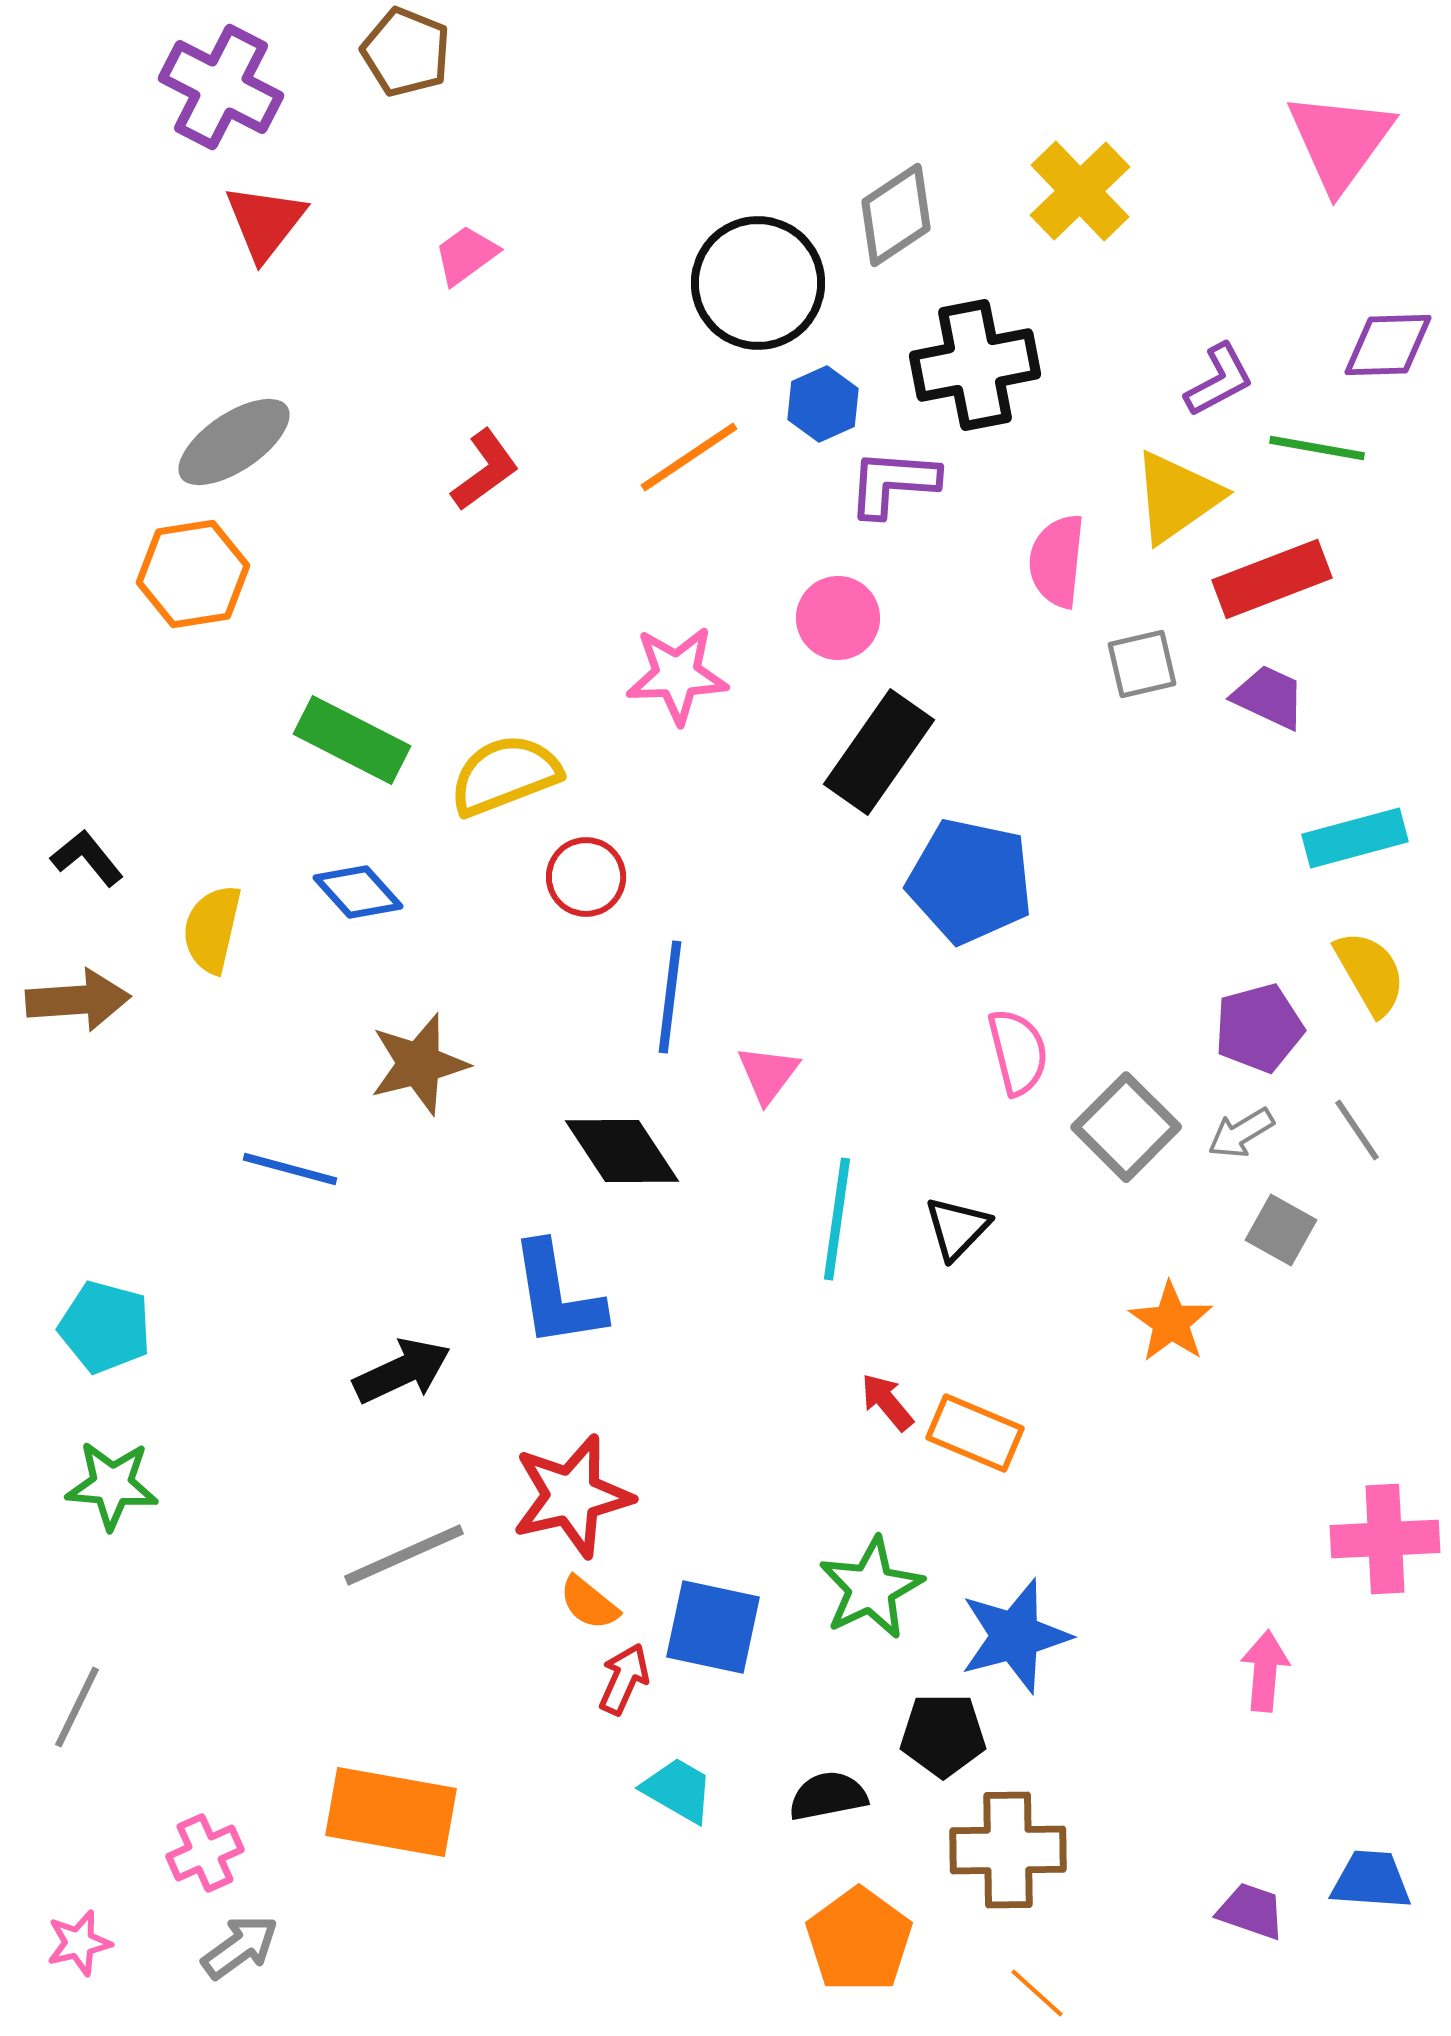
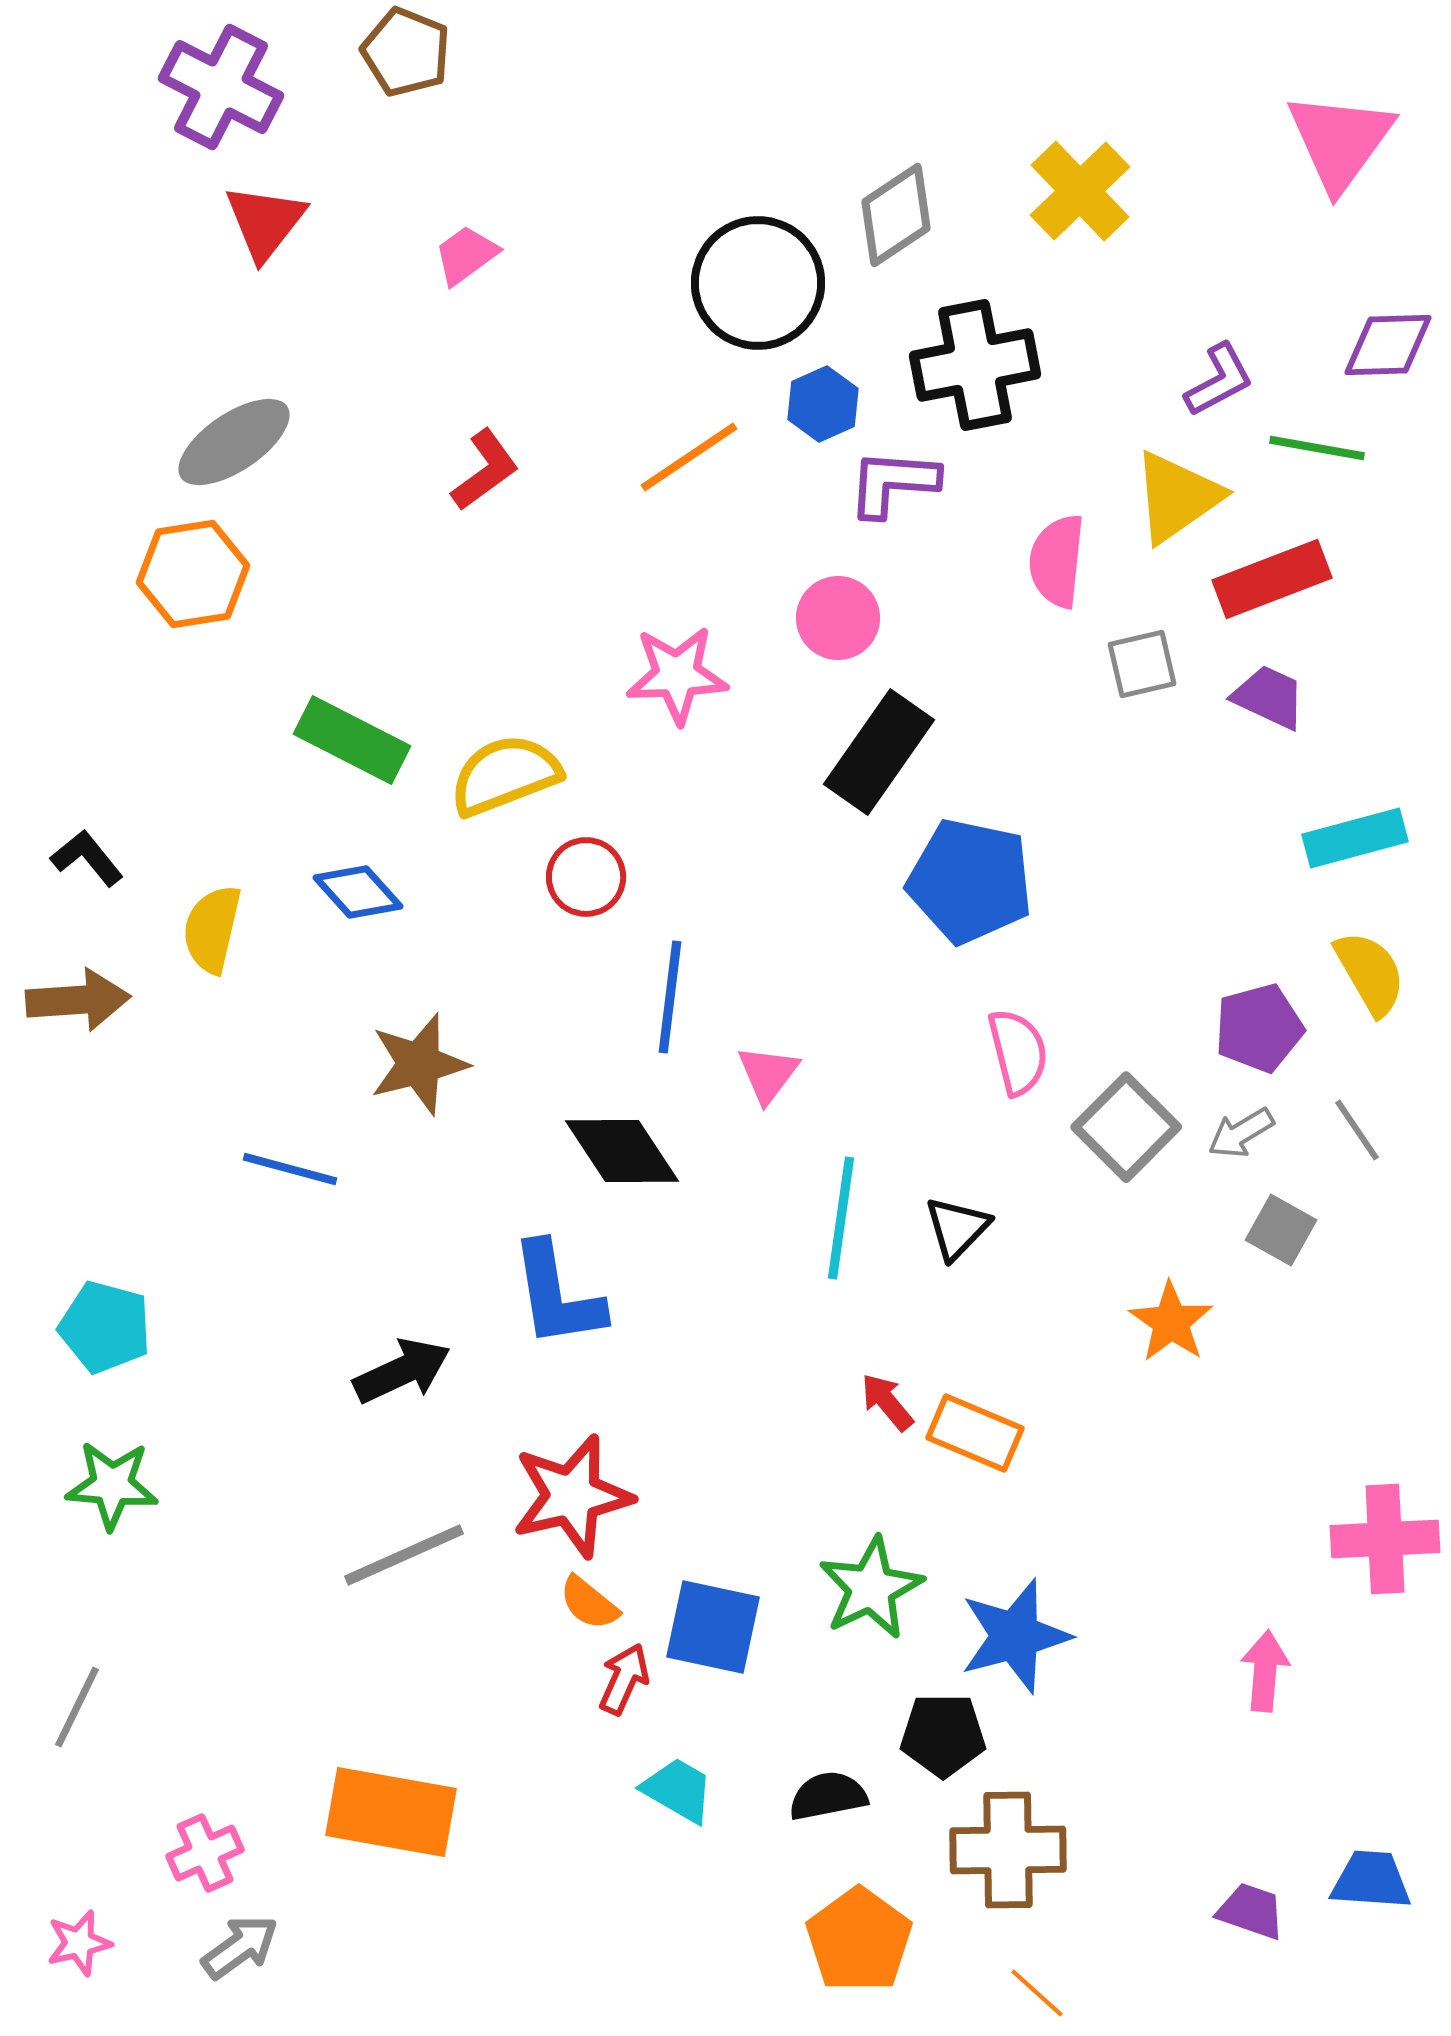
cyan line at (837, 1219): moved 4 px right, 1 px up
